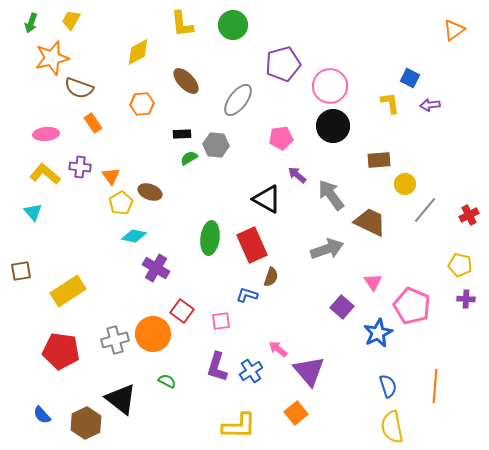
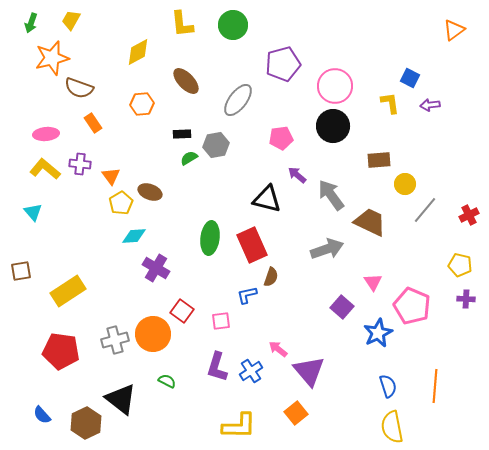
pink circle at (330, 86): moved 5 px right
gray hexagon at (216, 145): rotated 15 degrees counterclockwise
purple cross at (80, 167): moved 3 px up
yellow L-shape at (45, 174): moved 5 px up
black triangle at (267, 199): rotated 16 degrees counterclockwise
cyan diamond at (134, 236): rotated 15 degrees counterclockwise
blue L-shape at (247, 295): rotated 30 degrees counterclockwise
